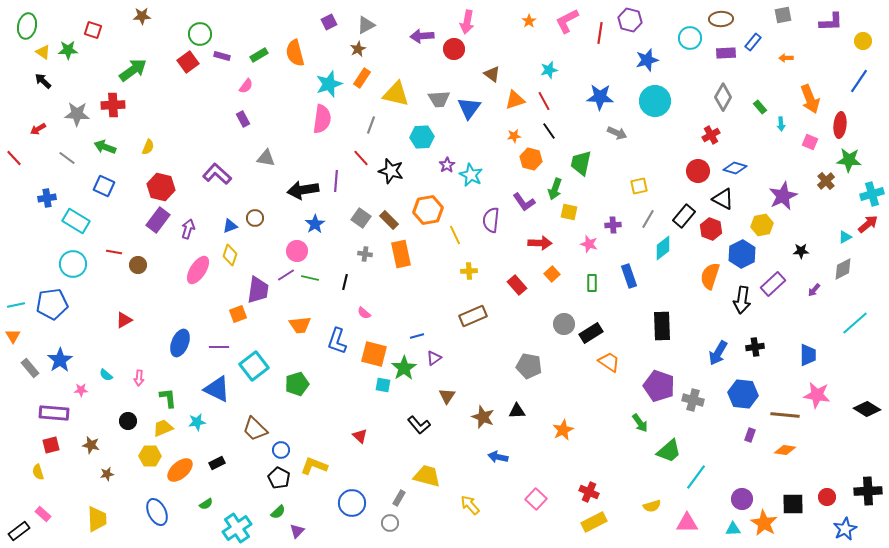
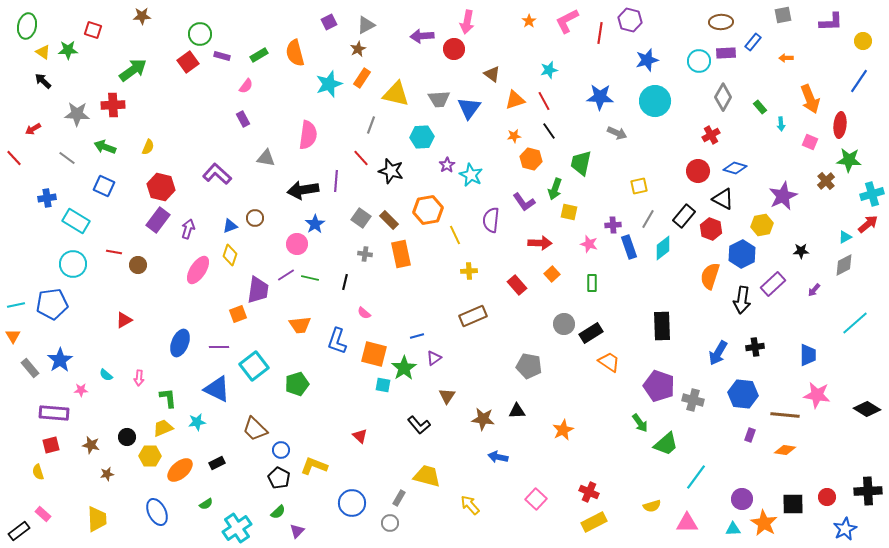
brown ellipse at (721, 19): moved 3 px down
cyan circle at (690, 38): moved 9 px right, 23 px down
pink semicircle at (322, 119): moved 14 px left, 16 px down
red arrow at (38, 129): moved 5 px left
pink circle at (297, 251): moved 7 px up
gray diamond at (843, 269): moved 1 px right, 4 px up
blue rectangle at (629, 276): moved 29 px up
brown star at (483, 417): moved 2 px down; rotated 15 degrees counterclockwise
black circle at (128, 421): moved 1 px left, 16 px down
green trapezoid at (669, 451): moved 3 px left, 7 px up
